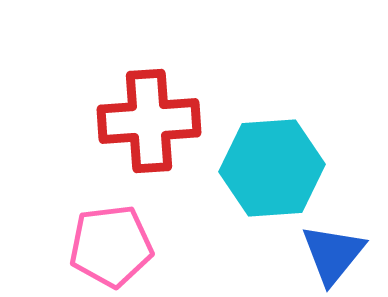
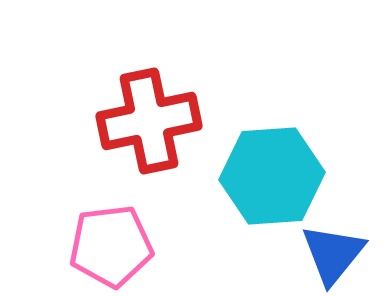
red cross: rotated 8 degrees counterclockwise
cyan hexagon: moved 8 px down
